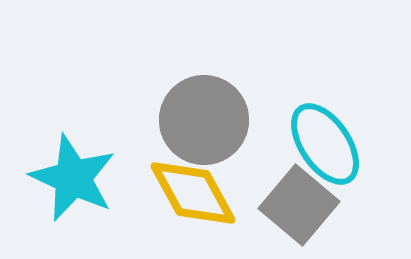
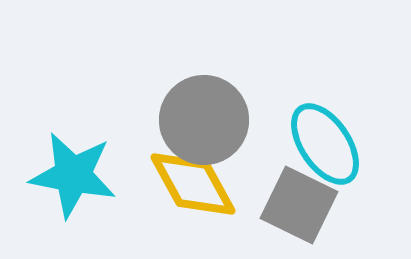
cyan star: moved 3 px up; rotated 14 degrees counterclockwise
yellow diamond: moved 9 px up
gray square: rotated 14 degrees counterclockwise
